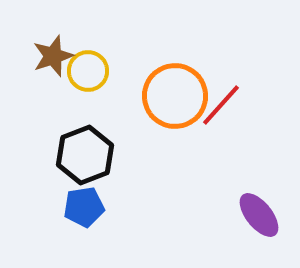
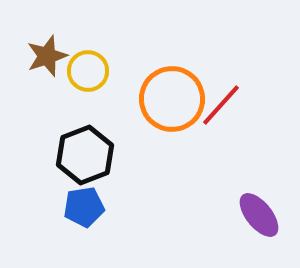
brown star: moved 6 px left
orange circle: moved 3 px left, 3 px down
